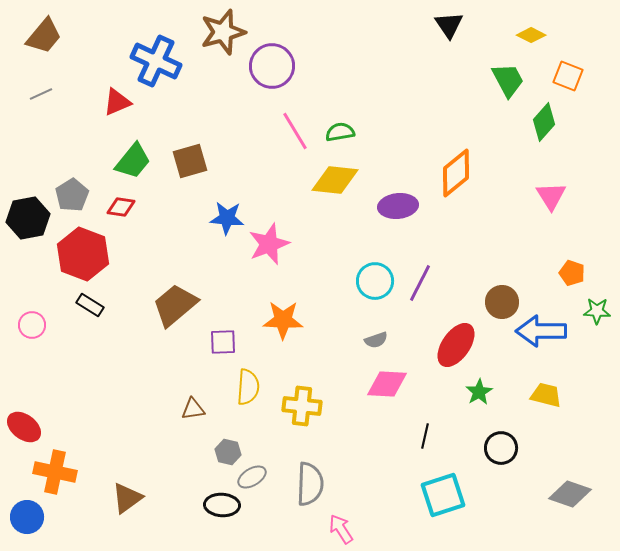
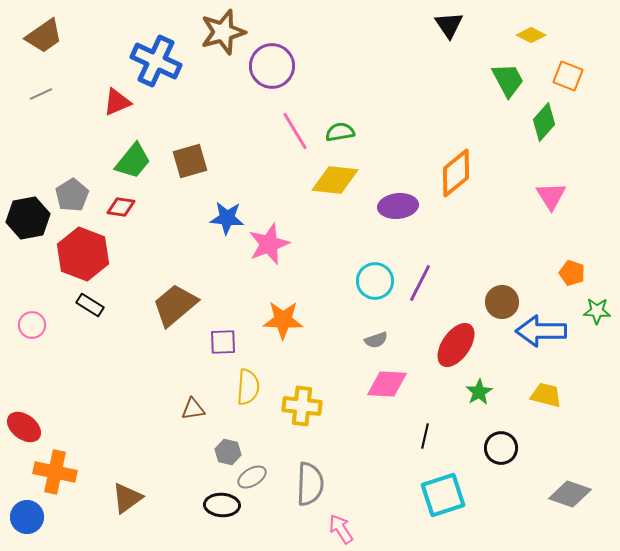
brown trapezoid at (44, 36): rotated 15 degrees clockwise
